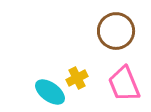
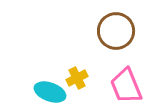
pink trapezoid: moved 2 px right, 2 px down
cyan ellipse: rotated 16 degrees counterclockwise
